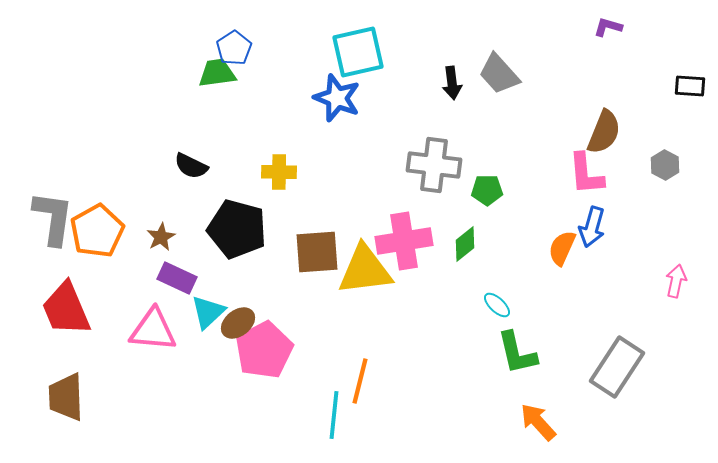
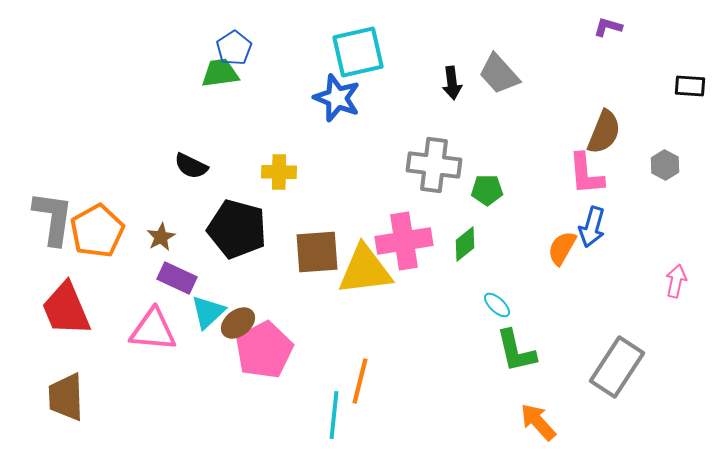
green trapezoid: moved 3 px right
orange semicircle: rotated 6 degrees clockwise
green L-shape: moved 1 px left, 2 px up
